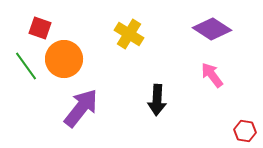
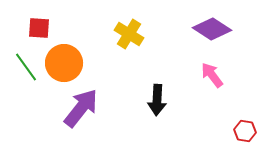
red square: moved 1 px left; rotated 15 degrees counterclockwise
orange circle: moved 4 px down
green line: moved 1 px down
